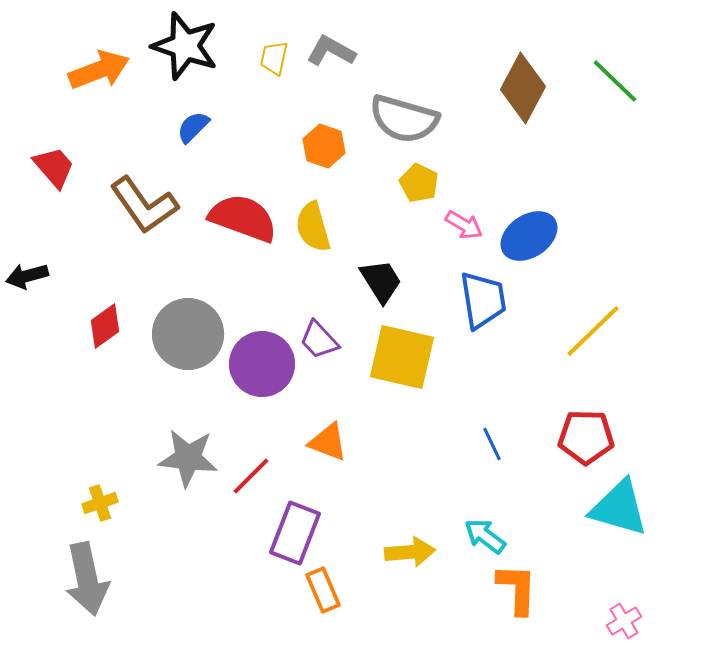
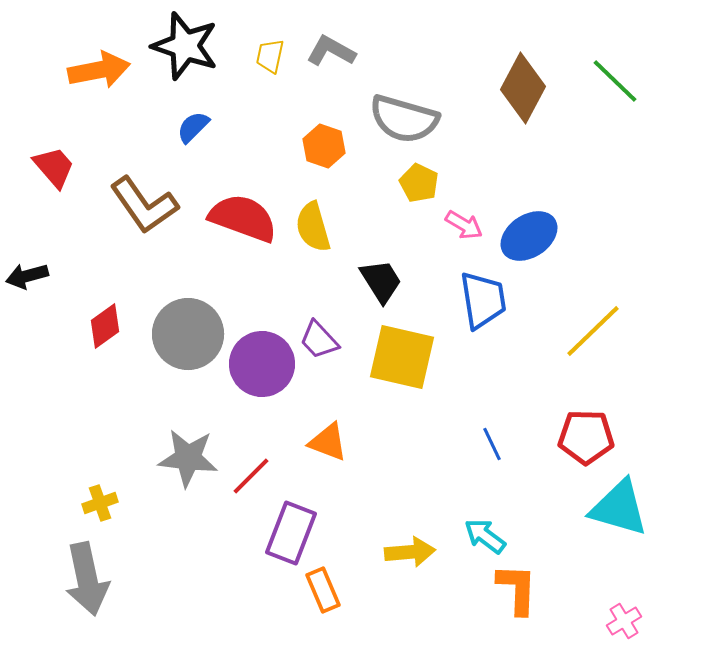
yellow trapezoid: moved 4 px left, 2 px up
orange arrow: rotated 10 degrees clockwise
purple rectangle: moved 4 px left
